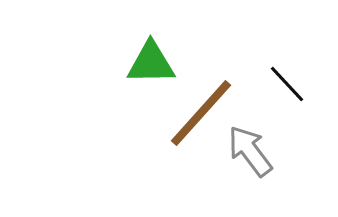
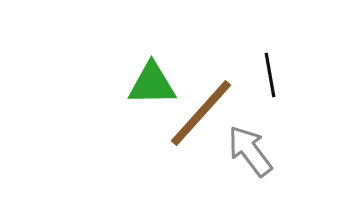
green triangle: moved 1 px right, 21 px down
black line: moved 17 px left, 9 px up; rotated 33 degrees clockwise
